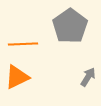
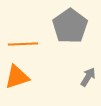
orange triangle: rotated 8 degrees clockwise
